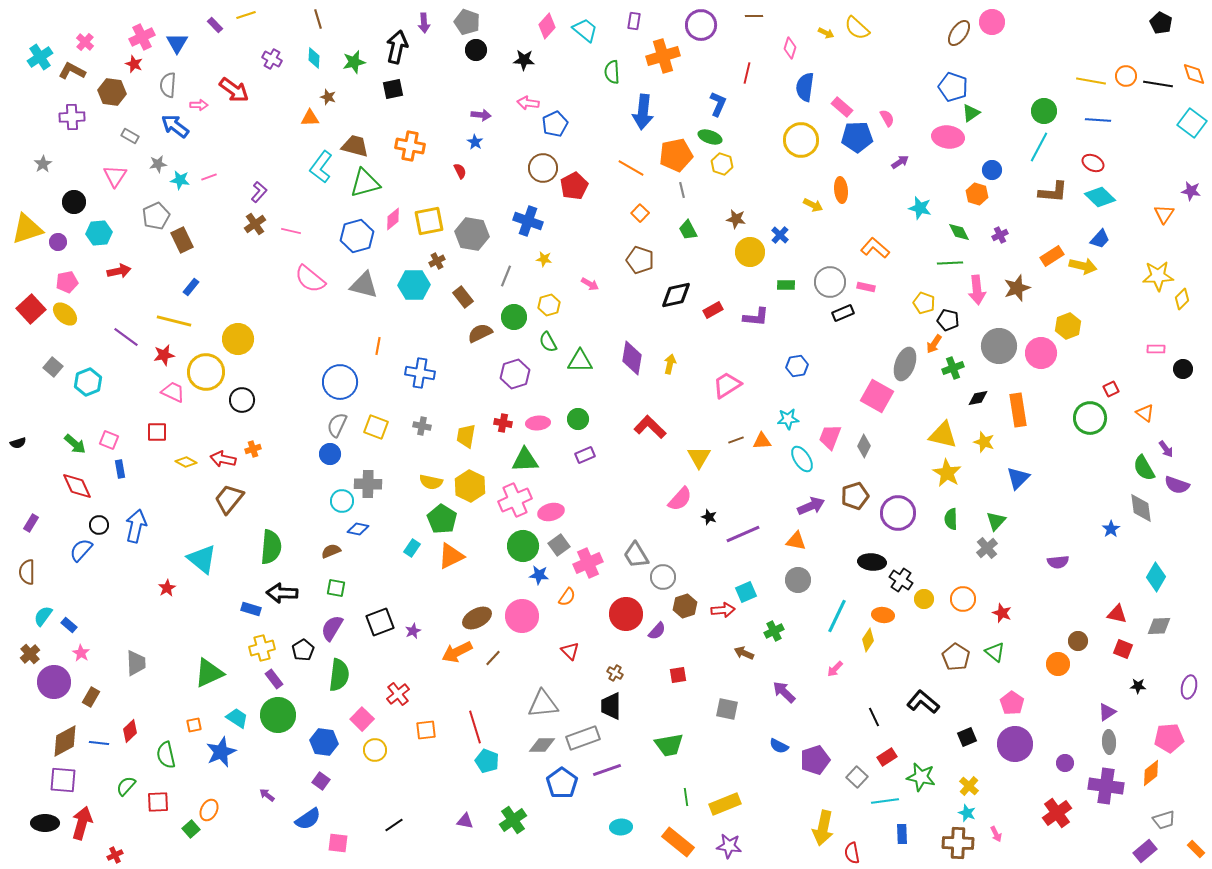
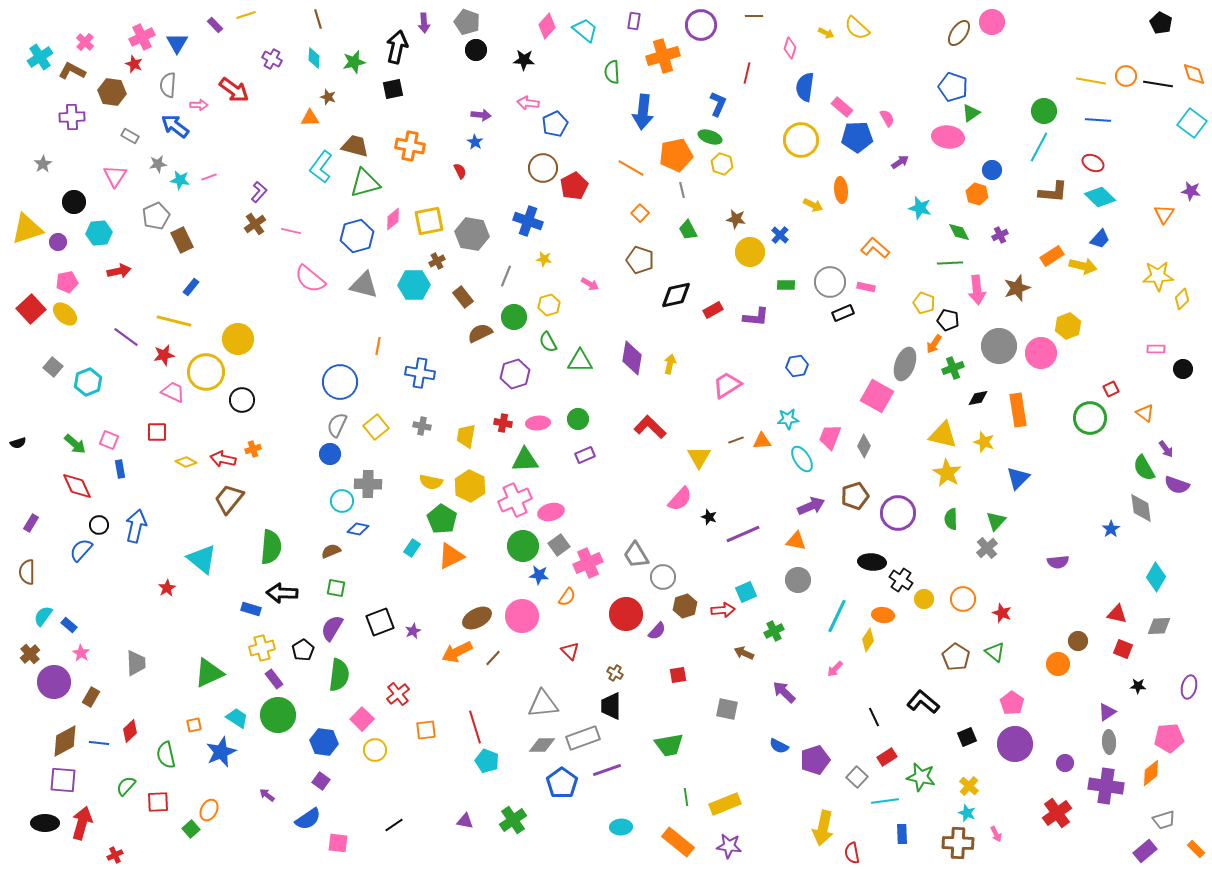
yellow square at (376, 427): rotated 30 degrees clockwise
